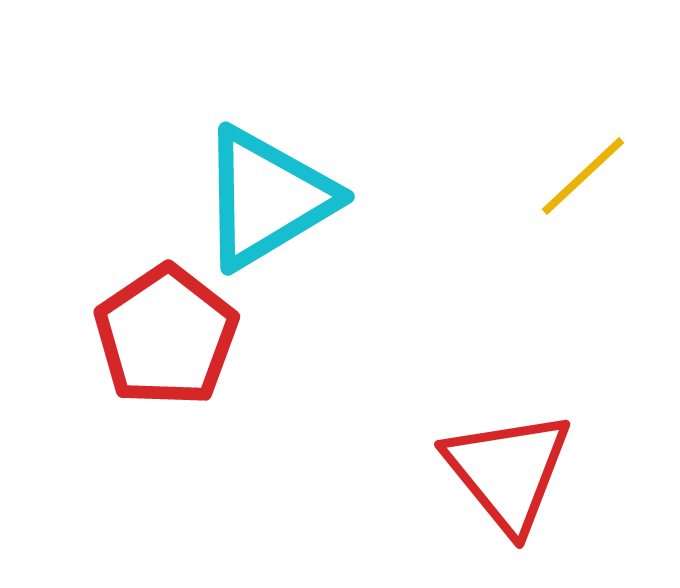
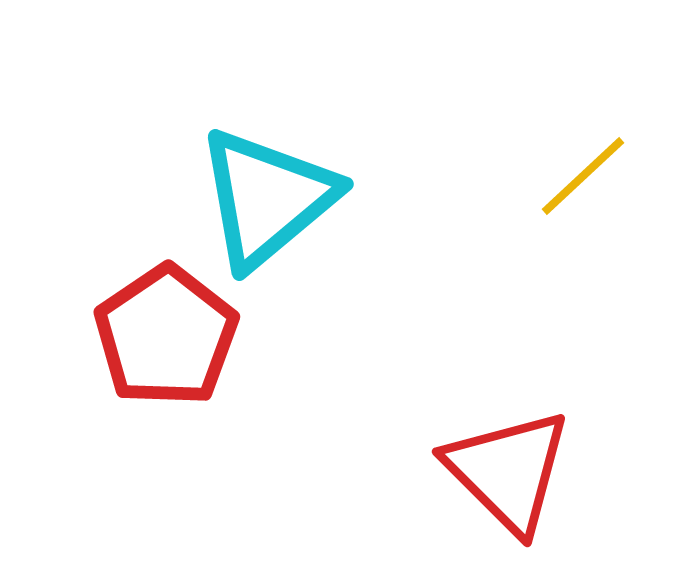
cyan triangle: rotated 9 degrees counterclockwise
red triangle: rotated 6 degrees counterclockwise
